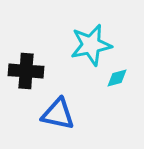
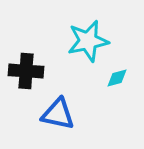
cyan star: moved 3 px left, 4 px up
